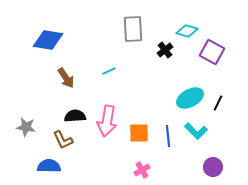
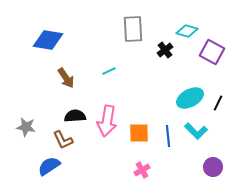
blue semicircle: rotated 35 degrees counterclockwise
